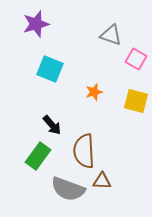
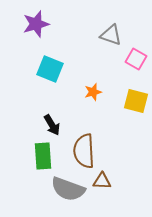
orange star: moved 1 px left
black arrow: rotated 10 degrees clockwise
green rectangle: moved 5 px right; rotated 40 degrees counterclockwise
